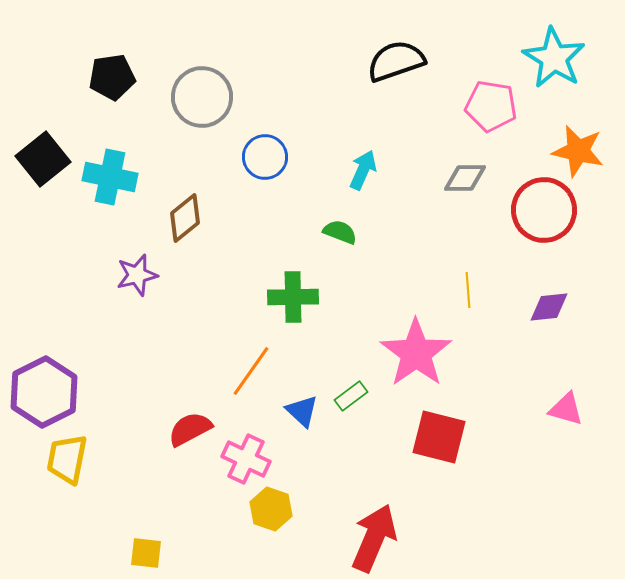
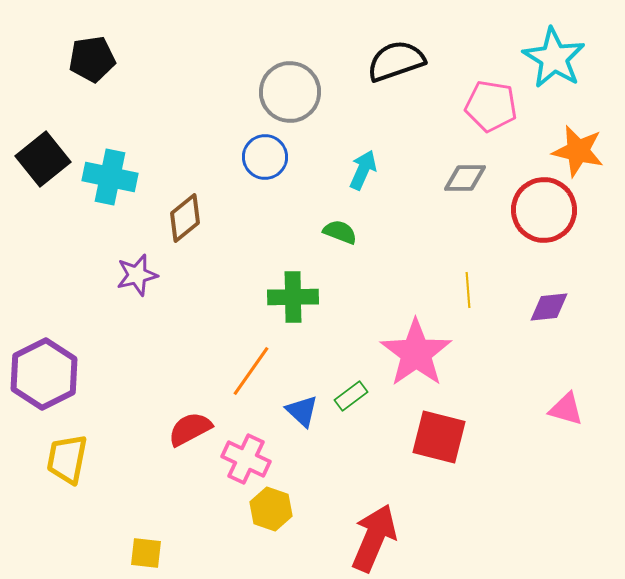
black pentagon: moved 20 px left, 18 px up
gray circle: moved 88 px right, 5 px up
purple hexagon: moved 18 px up
